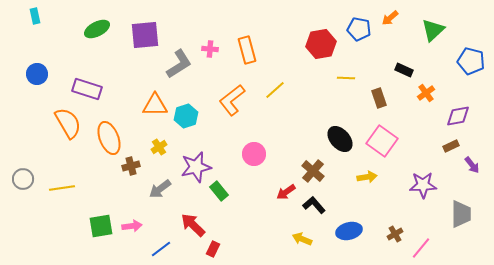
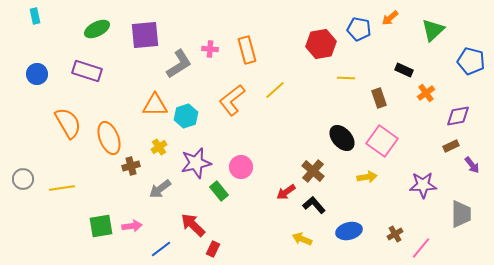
purple rectangle at (87, 89): moved 18 px up
black ellipse at (340, 139): moved 2 px right, 1 px up
pink circle at (254, 154): moved 13 px left, 13 px down
purple star at (196, 167): moved 4 px up
